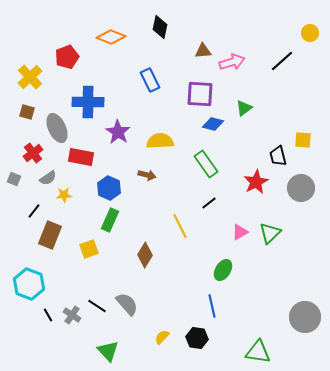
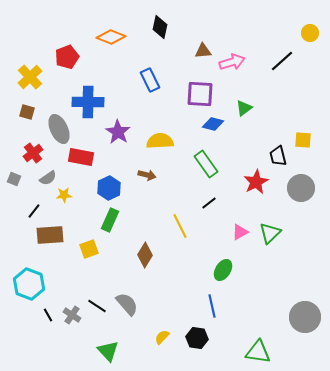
gray ellipse at (57, 128): moved 2 px right, 1 px down
blue hexagon at (109, 188): rotated 10 degrees clockwise
brown rectangle at (50, 235): rotated 64 degrees clockwise
